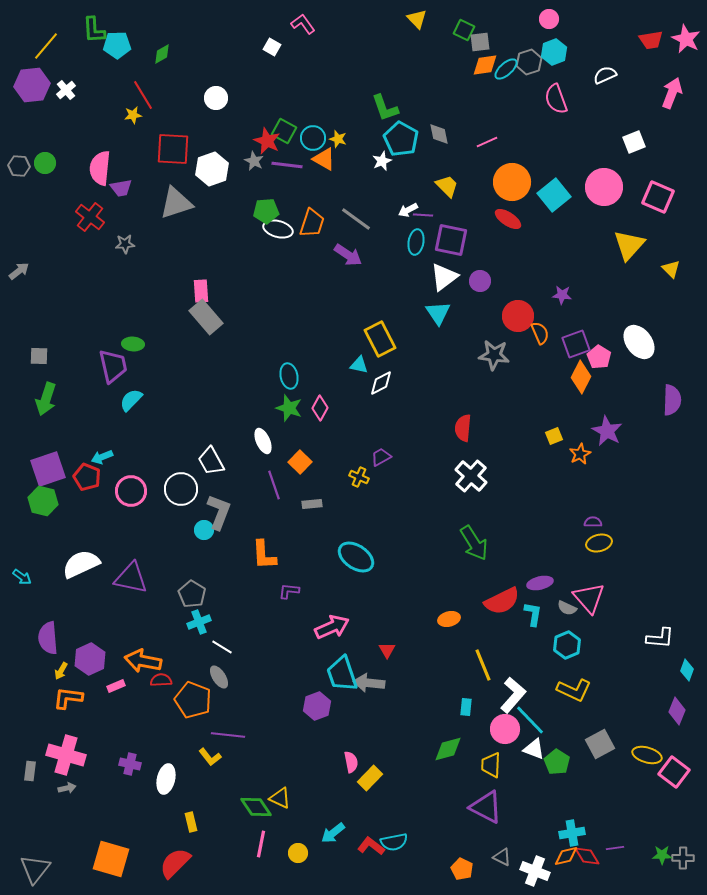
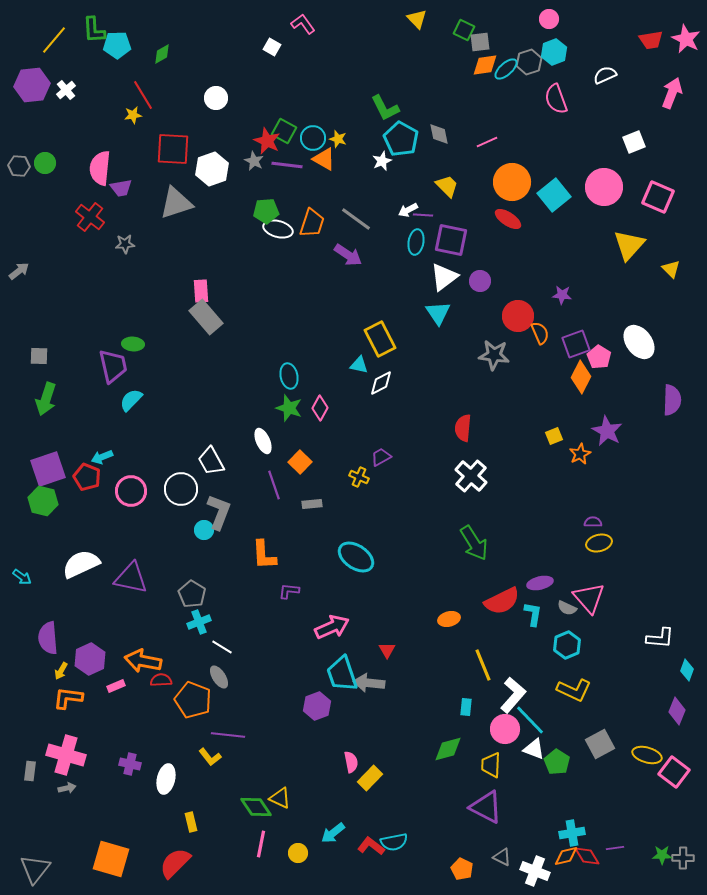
yellow line at (46, 46): moved 8 px right, 6 px up
green L-shape at (385, 108): rotated 8 degrees counterclockwise
